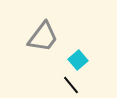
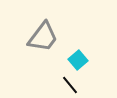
black line: moved 1 px left
